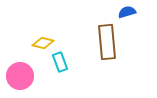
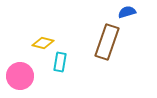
brown rectangle: rotated 24 degrees clockwise
cyan rectangle: rotated 30 degrees clockwise
